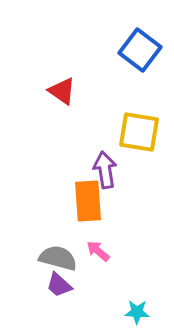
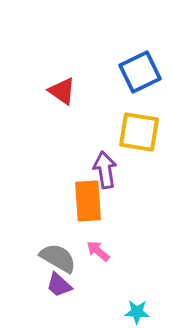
blue square: moved 22 px down; rotated 27 degrees clockwise
gray semicircle: rotated 15 degrees clockwise
